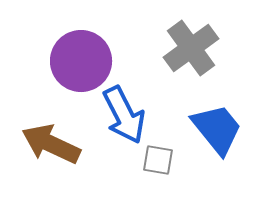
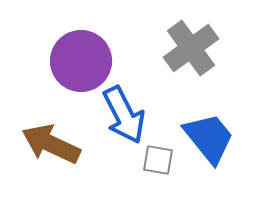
blue trapezoid: moved 8 px left, 9 px down
